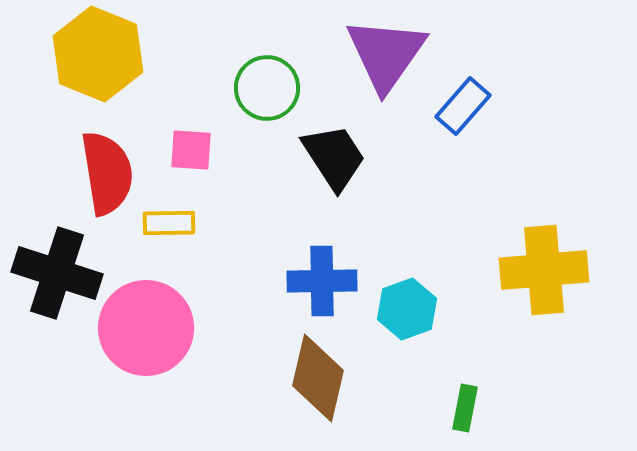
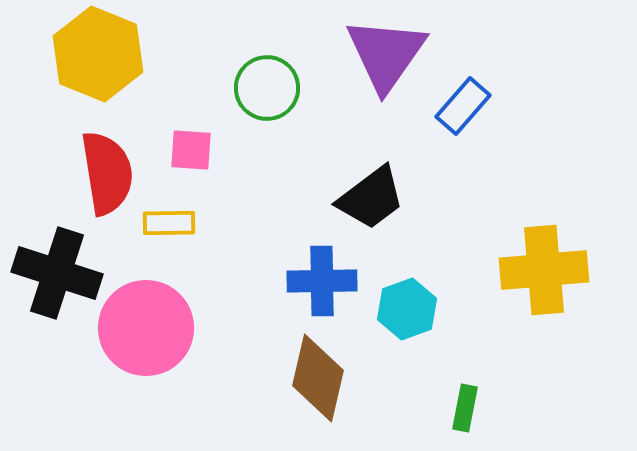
black trapezoid: moved 37 px right, 41 px down; rotated 86 degrees clockwise
